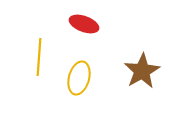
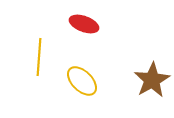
brown star: moved 10 px right, 9 px down
yellow ellipse: moved 3 px right, 3 px down; rotated 60 degrees counterclockwise
